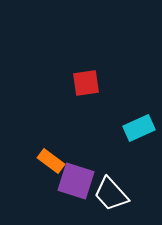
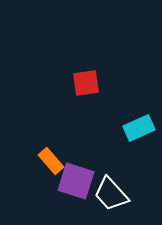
orange rectangle: rotated 12 degrees clockwise
